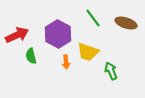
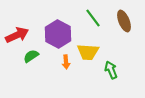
brown ellipse: moved 2 px left, 2 px up; rotated 50 degrees clockwise
yellow trapezoid: rotated 15 degrees counterclockwise
green semicircle: rotated 70 degrees clockwise
green arrow: moved 1 px up
